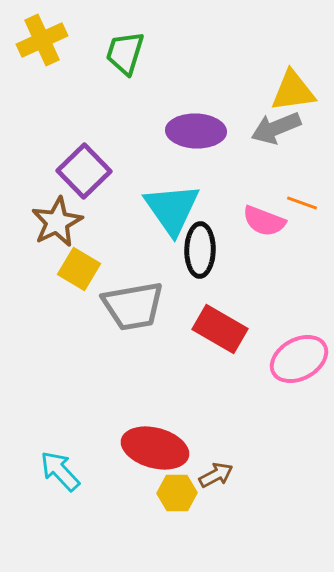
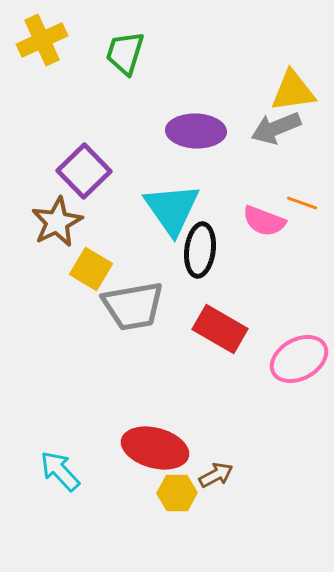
black ellipse: rotated 6 degrees clockwise
yellow square: moved 12 px right
